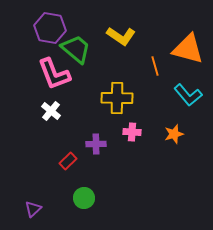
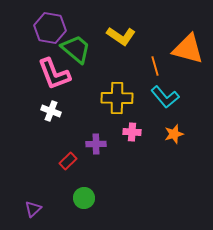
cyan L-shape: moved 23 px left, 2 px down
white cross: rotated 18 degrees counterclockwise
